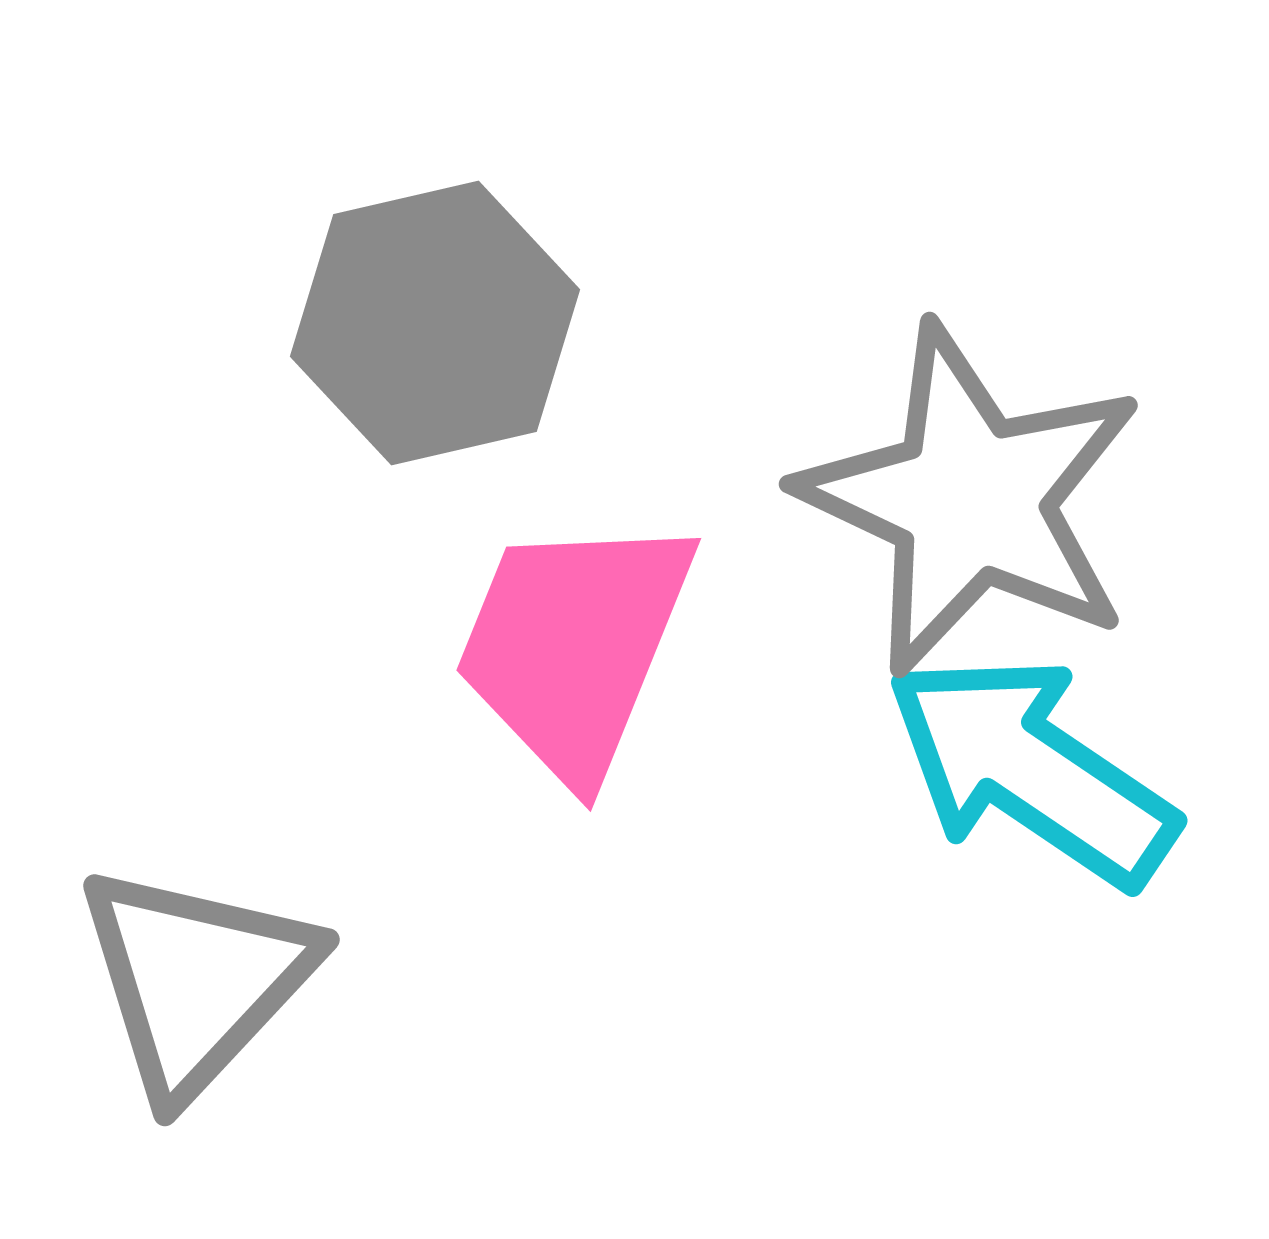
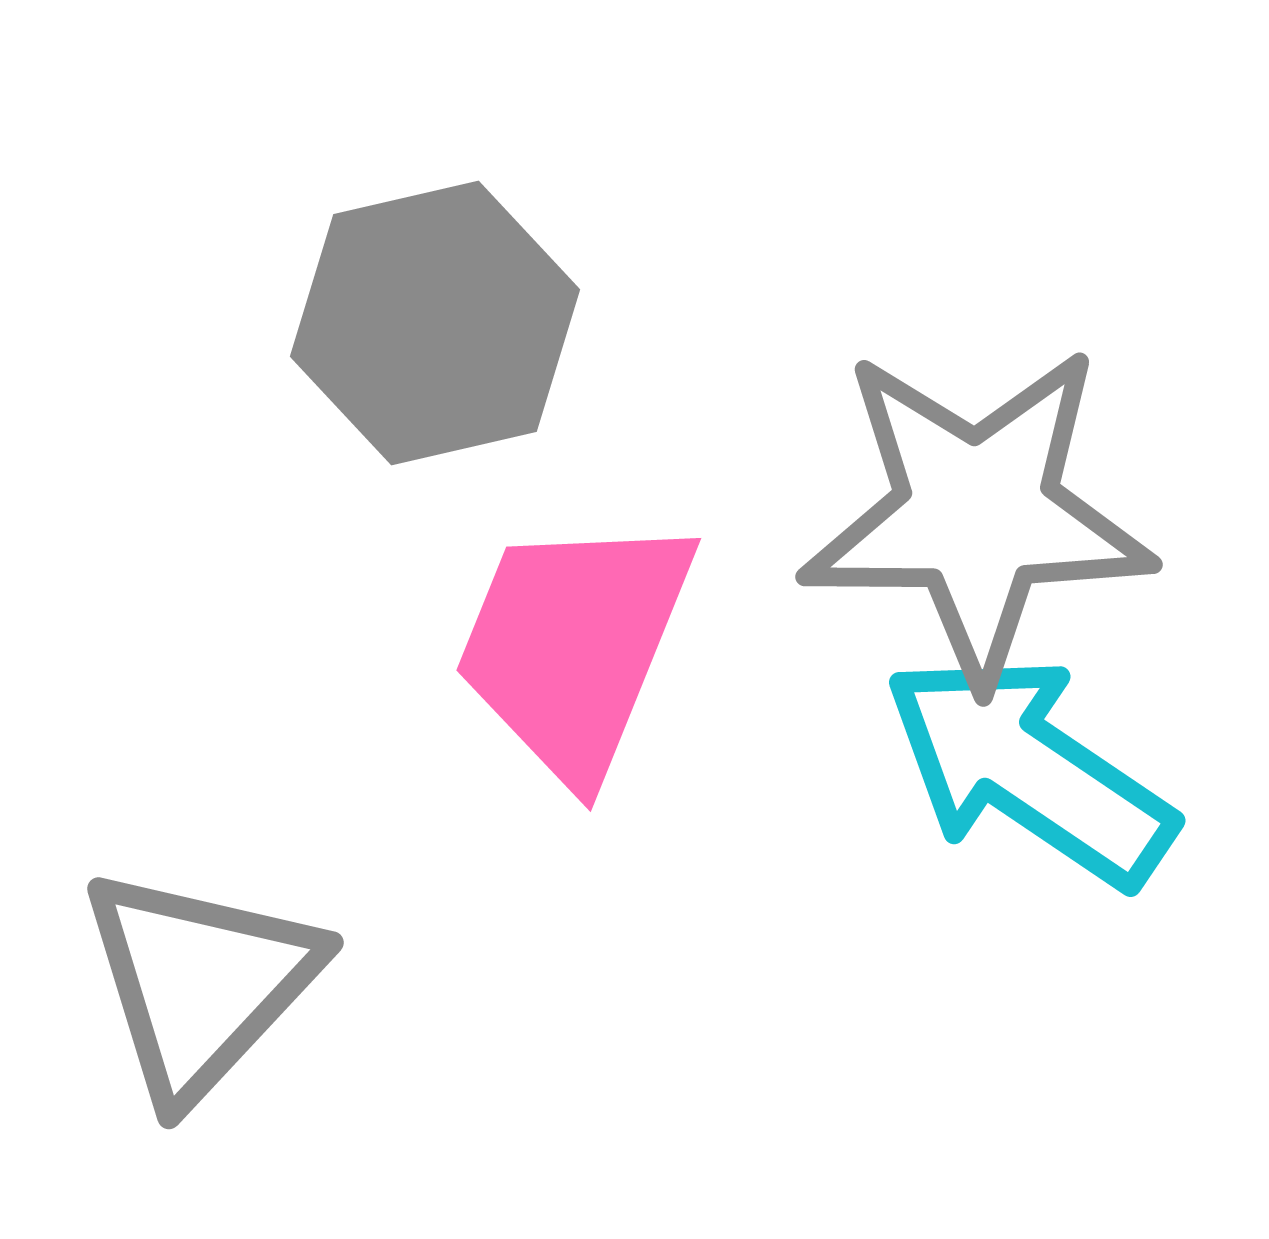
gray star: moved 6 px right, 14 px down; rotated 25 degrees counterclockwise
cyan arrow: moved 2 px left
gray triangle: moved 4 px right, 3 px down
